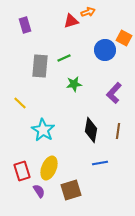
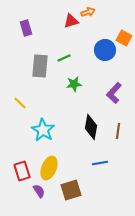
purple rectangle: moved 1 px right, 3 px down
black diamond: moved 3 px up
